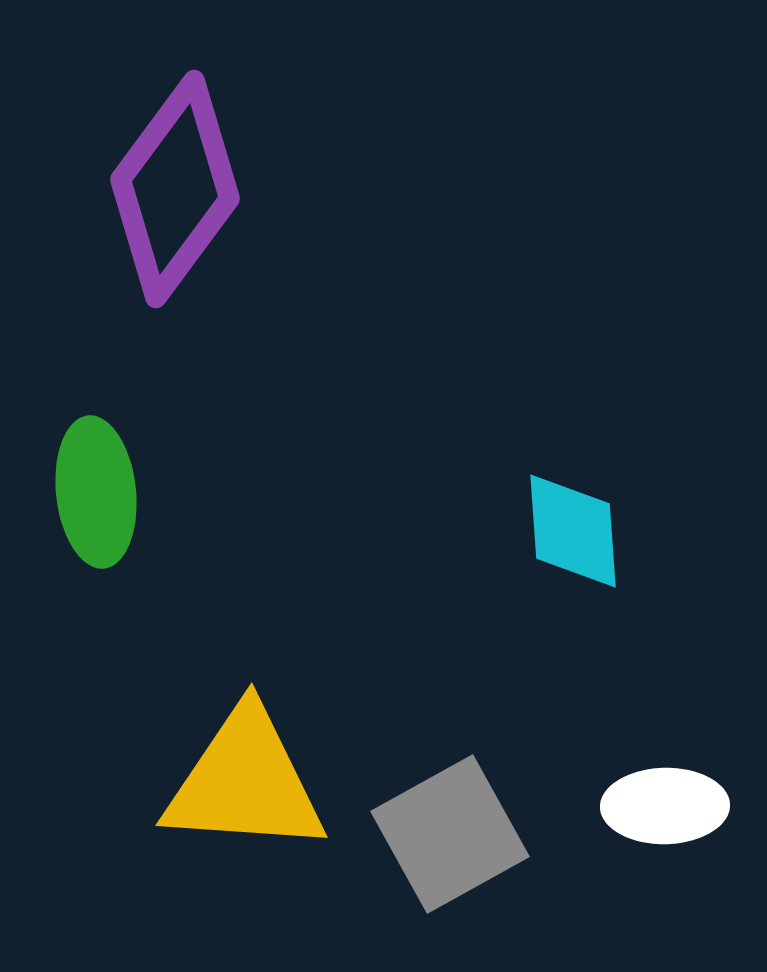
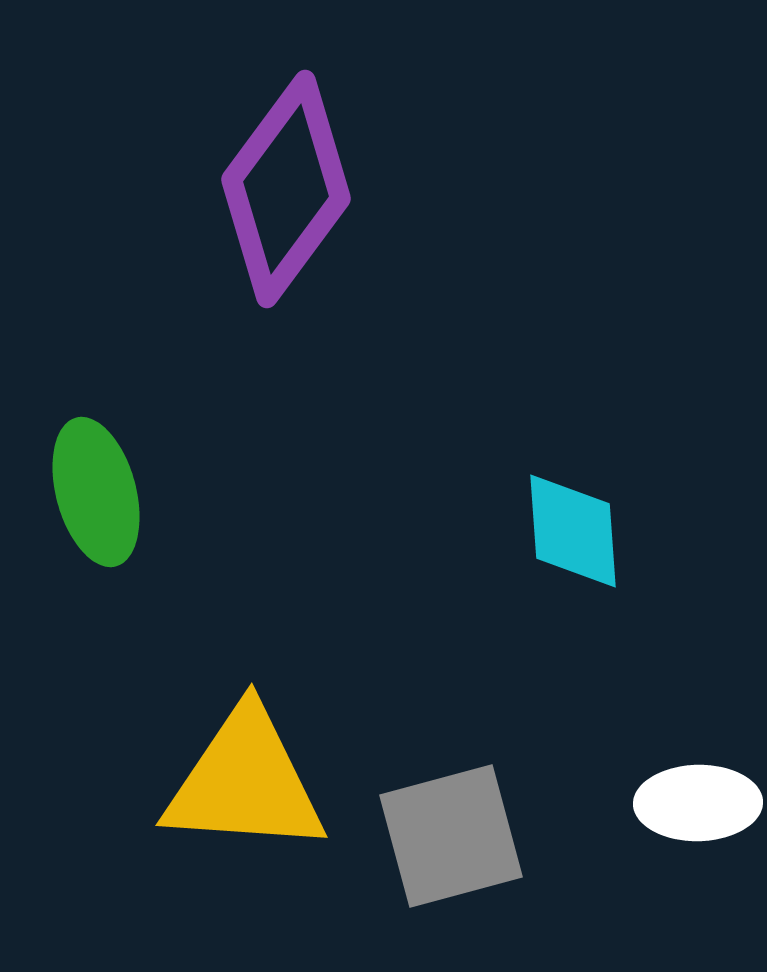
purple diamond: moved 111 px right
green ellipse: rotated 9 degrees counterclockwise
white ellipse: moved 33 px right, 3 px up
gray square: moved 1 px right, 2 px down; rotated 14 degrees clockwise
